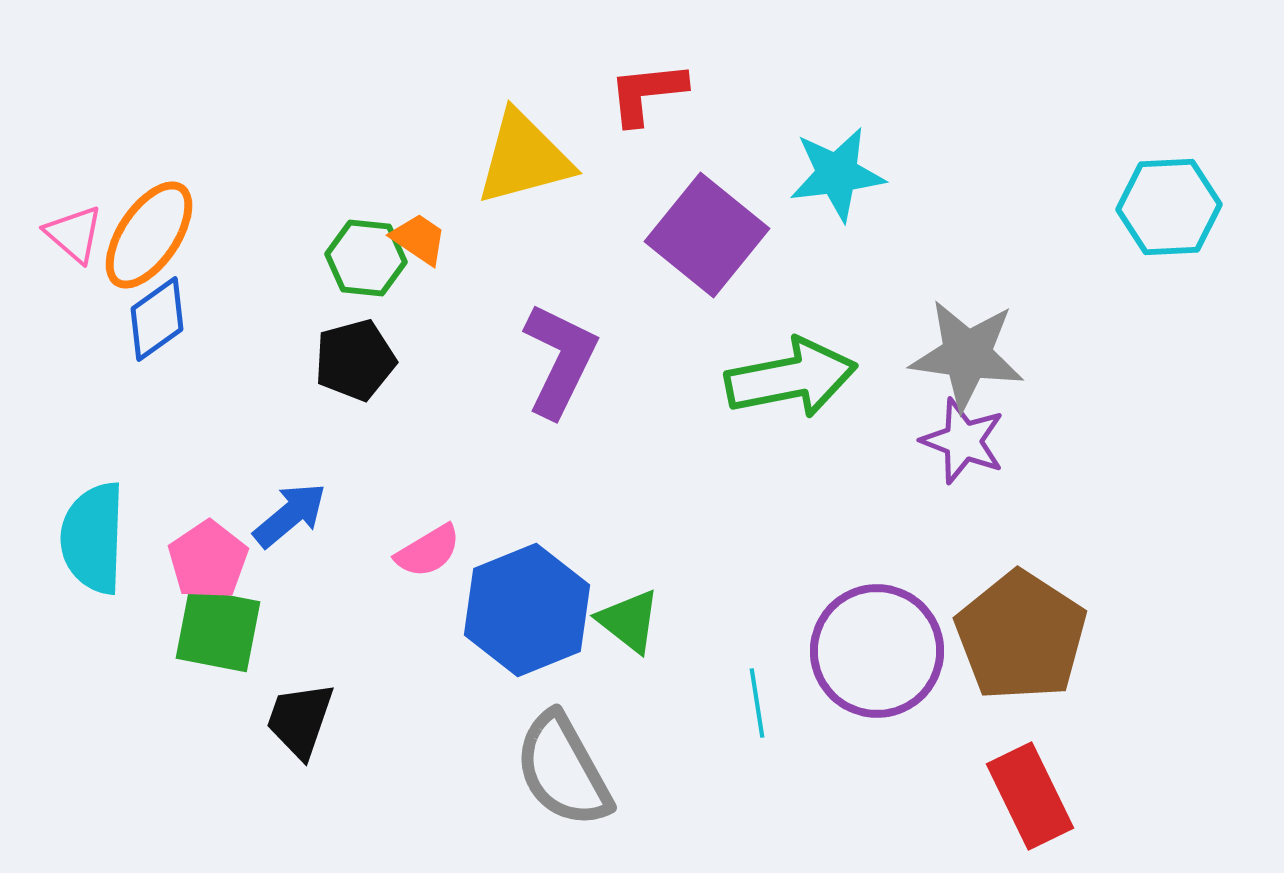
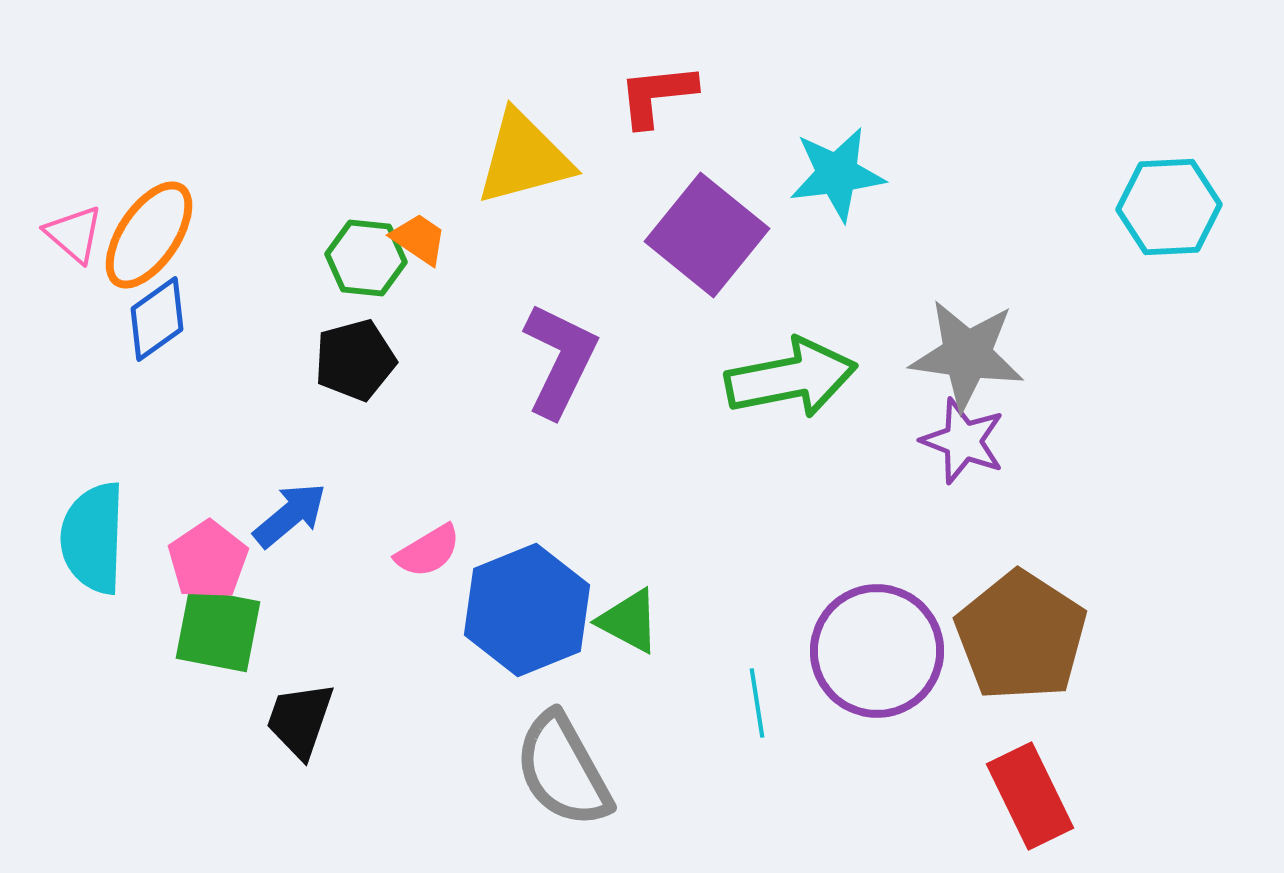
red L-shape: moved 10 px right, 2 px down
green triangle: rotated 10 degrees counterclockwise
